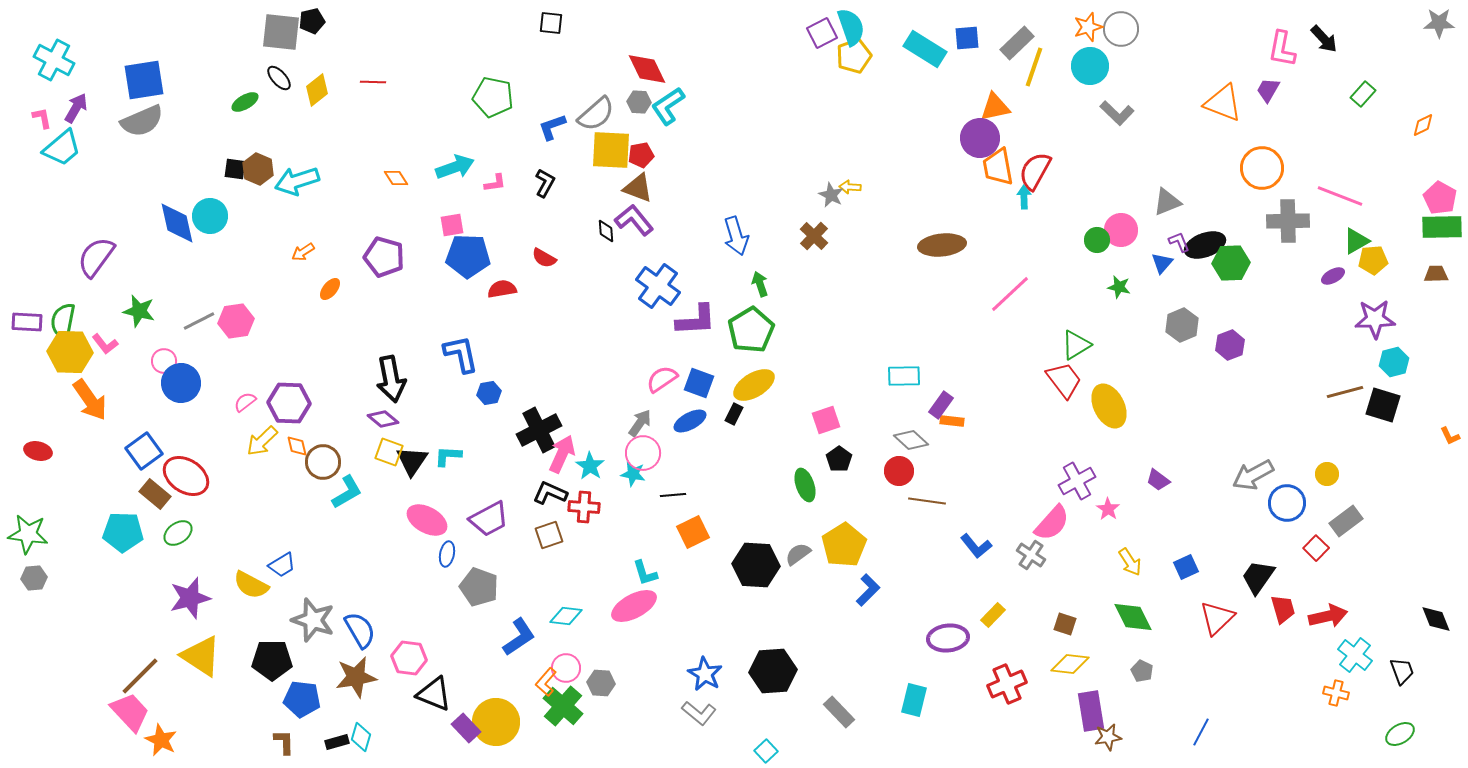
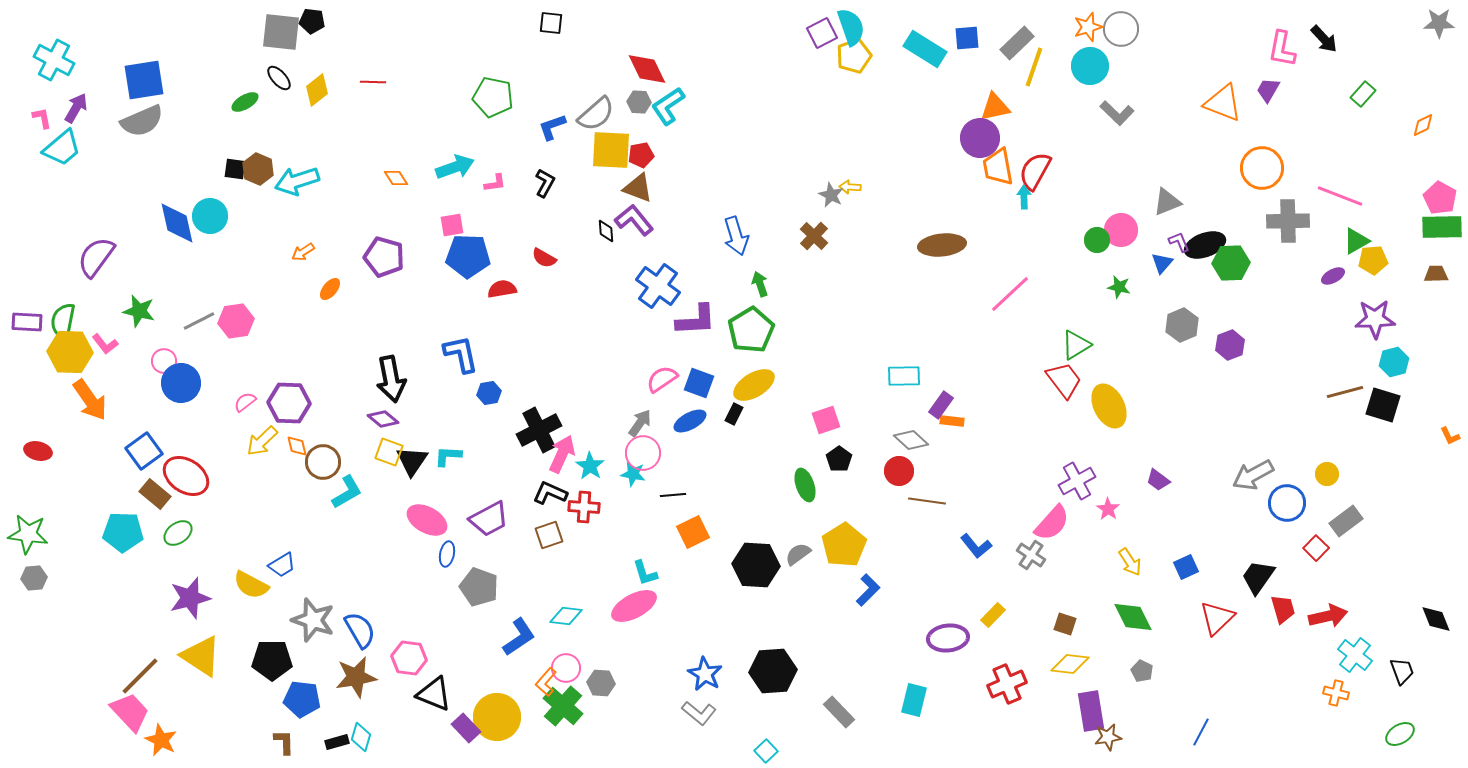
black pentagon at (312, 21): rotated 20 degrees clockwise
yellow circle at (496, 722): moved 1 px right, 5 px up
